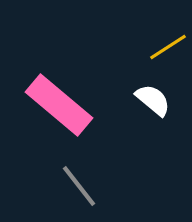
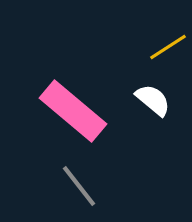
pink rectangle: moved 14 px right, 6 px down
